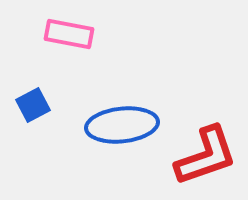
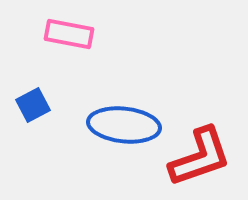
blue ellipse: moved 2 px right; rotated 12 degrees clockwise
red L-shape: moved 6 px left, 1 px down
